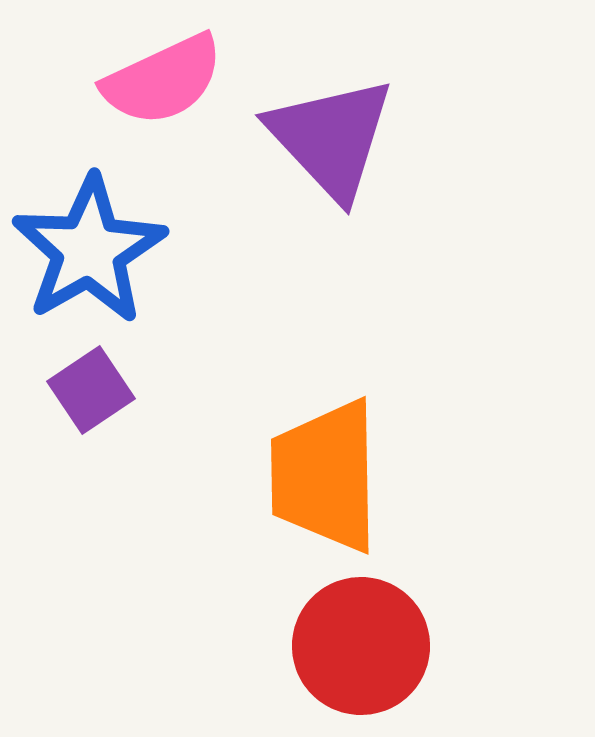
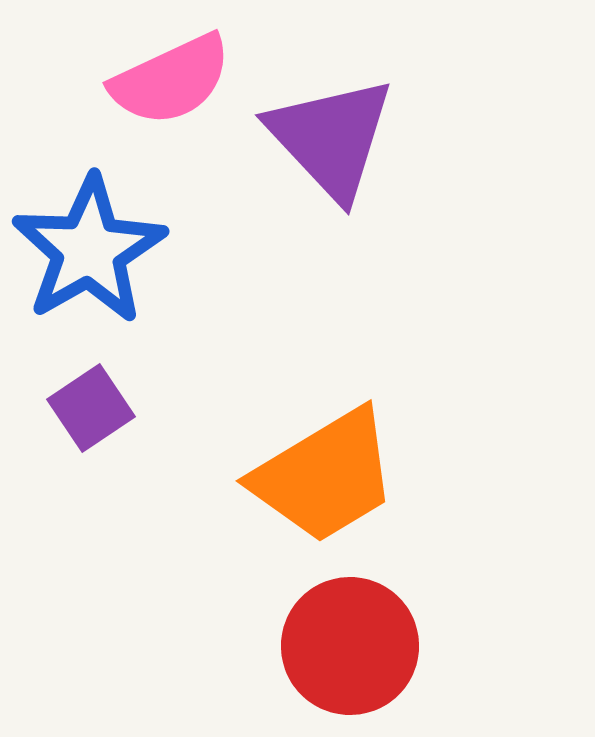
pink semicircle: moved 8 px right
purple square: moved 18 px down
orange trapezoid: rotated 120 degrees counterclockwise
red circle: moved 11 px left
